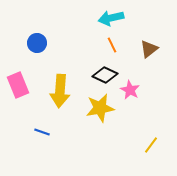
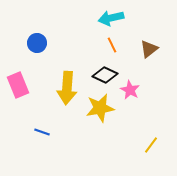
yellow arrow: moved 7 px right, 3 px up
